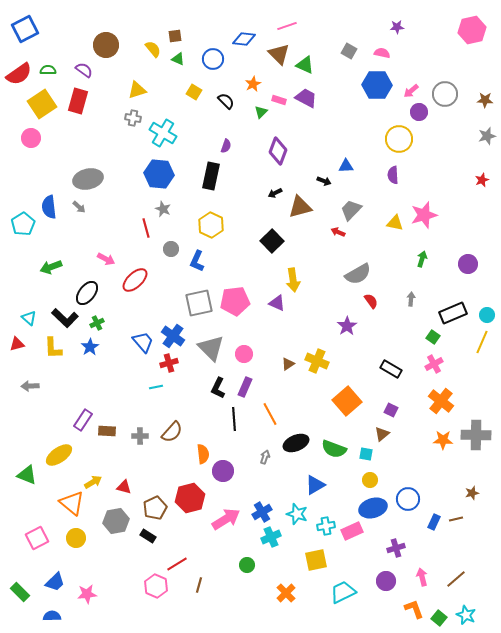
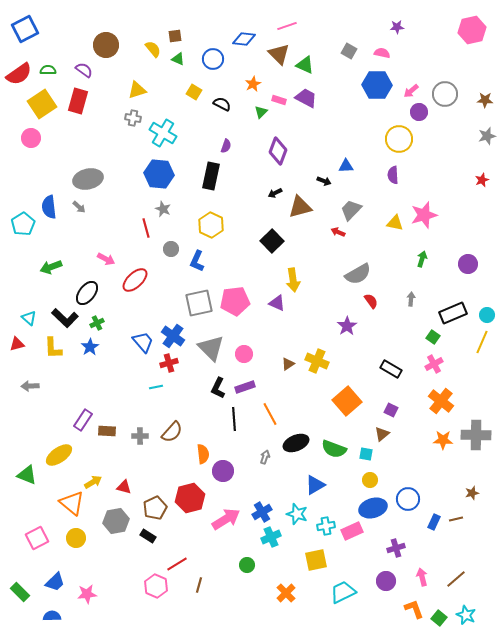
black semicircle at (226, 101): moved 4 px left, 3 px down; rotated 18 degrees counterclockwise
purple rectangle at (245, 387): rotated 48 degrees clockwise
